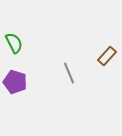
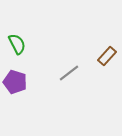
green semicircle: moved 3 px right, 1 px down
gray line: rotated 75 degrees clockwise
